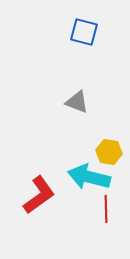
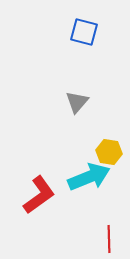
gray triangle: rotated 50 degrees clockwise
cyan arrow: rotated 144 degrees clockwise
red line: moved 3 px right, 30 px down
